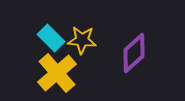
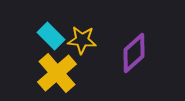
cyan rectangle: moved 2 px up
